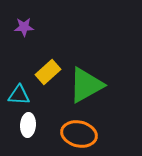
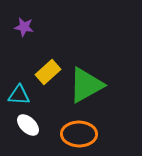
purple star: rotated 12 degrees clockwise
white ellipse: rotated 50 degrees counterclockwise
orange ellipse: rotated 12 degrees counterclockwise
